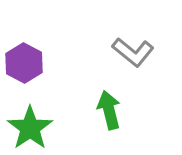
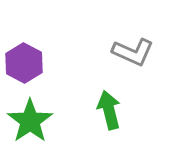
gray L-shape: rotated 15 degrees counterclockwise
green star: moved 7 px up
